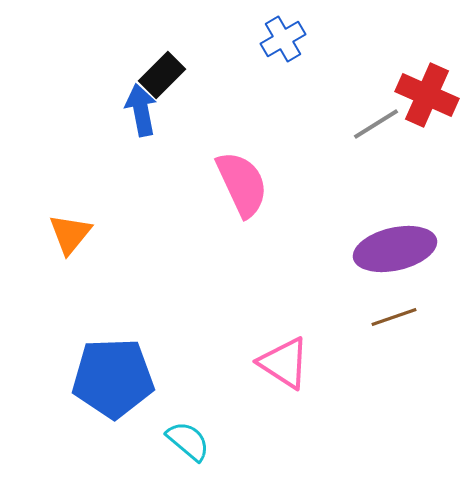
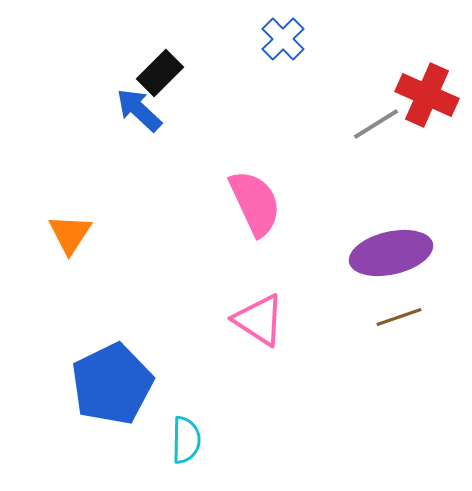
blue cross: rotated 15 degrees counterclockwise
black rectangle: moved 2 px left, 2 px up
blue arrow: moved 2 px left; rotated 36 degrees counterclockwise
pink semicircle: moved 13 px right, 19 px down
orange triangle: rotated 6 degrees counterclockwise
purple ellipse: moved 4 px left, 4 px down
brown line: moved 5 px right
pink triangle: moved 25 px left, 43 px up
blue pentagon: moved 1 px left, 6 px down; rotated 24 degrees counterclockwise
cyan semicircle: moved 2 px left, 1 px up; rotated 51 degrees clockwise
